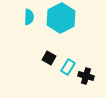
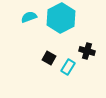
cyan semicircle: rotated 112 degrees counterclockwise
black cross: moved 1 px right, 25 px up
